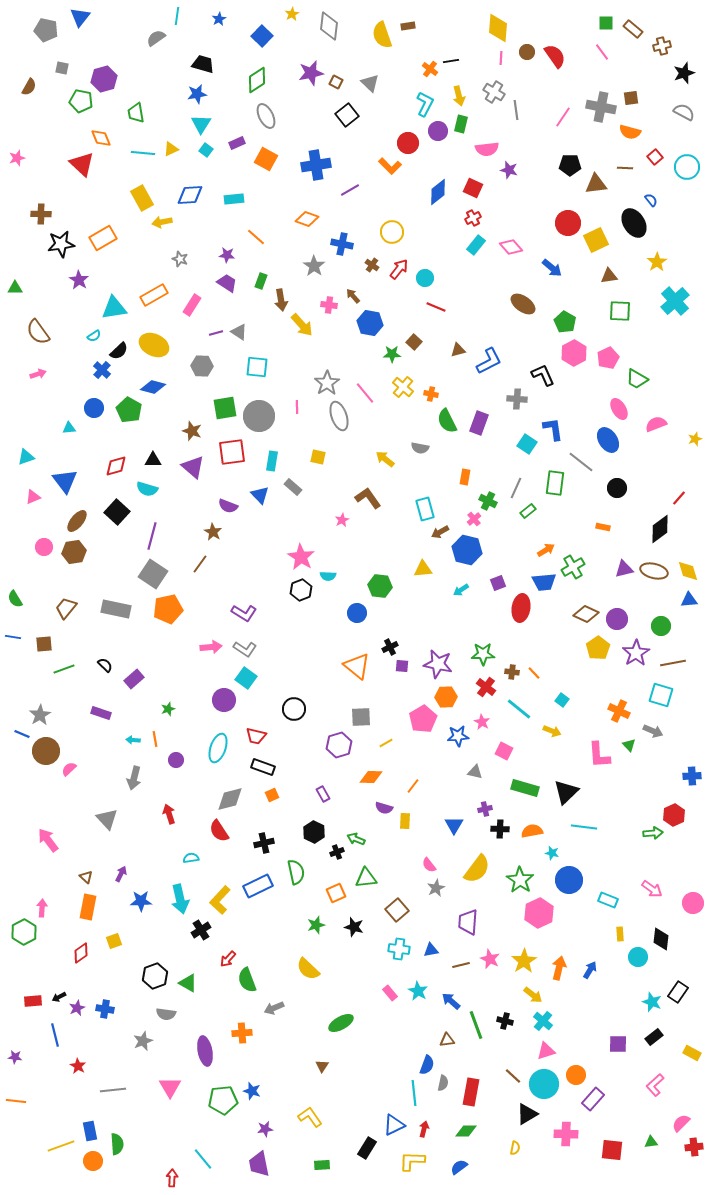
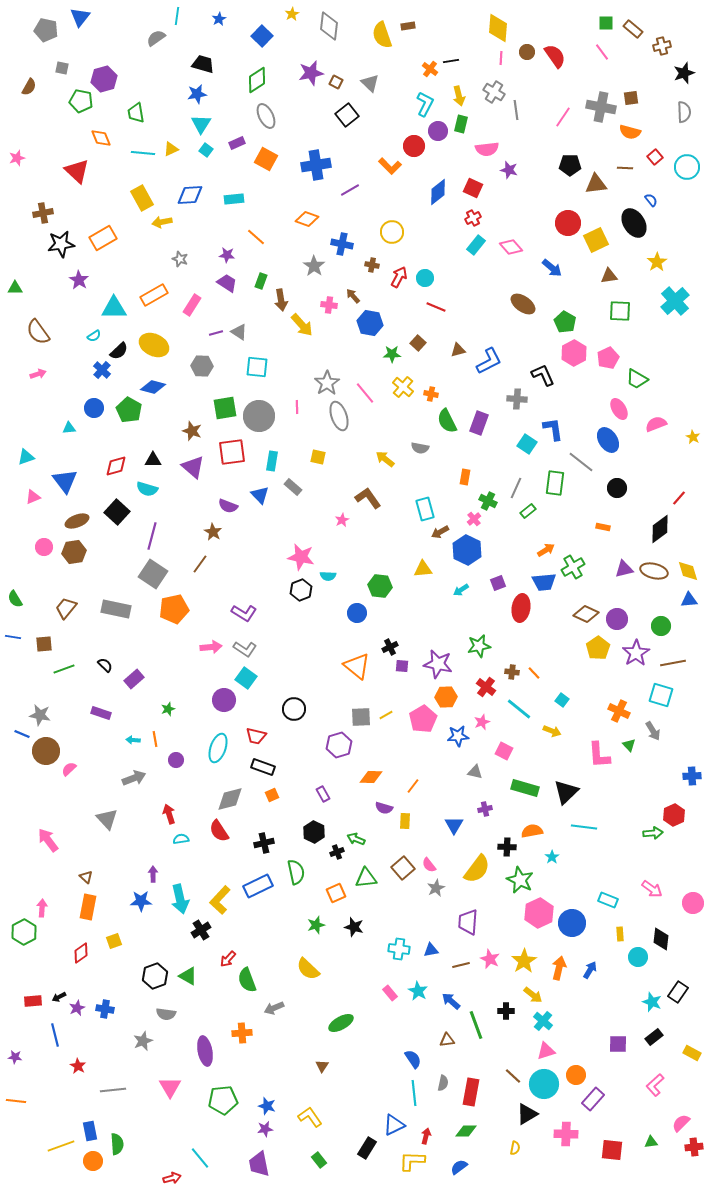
gray semicircle at (684, 112): rotated 60 degrees clockwise
red circle at (408, 143): moved 6 px right, 3 px down
red triangle at (82, 164): moved 5 px left, 7 px down
brown cross at (41, 214): moved 2 px right, 1 px up; rotated 12 degrees counterclockwise
brown cross at (372, 265): rotated 24 degrees counterclockwise
red arrow at (399, 269): moved 8 px down; rotated 10 degrees counterclockwise
cyan triangle at (114, 308): rotated 8 degrees clockwise
brown square at (414, 342): moved 4 px right, 1 px down
yellow star at (695, 439): moved 2 px left, 2 px up; rotated 24 degrees counterclockwise
brown ellipse at (77, 521): rotated 30 degrees clockwise
blue hexagon at (467, 550): rotated 12 degrees clockwise
pink star at (301, 557): rotated 20 degrees counterclockwise
orange pentagon at (168, 609): moved 6 px right
green star at (483, 654): moved 4 px left, 8 px up; rotated 10 degrees counterclockwise
gray star at (40, 715): rotated 30 degrees counterclockwise
pink star at (482, 722): rotated 21 degrees clockwise
gray arrow at (653, 731): rotated 36 degrees clockwise
yellow line at (386, 743): moved 28 px up
gray arrow at (134, 778): rotated 125 degrees counterclockwise
black cross at (500, 829): moved 7 px right, 18 px down
cyan star at (552, 853): moved 4 px down; rotated 24 degrees clockwise
cyan semicircle at (191, 858): moved 10 px left, 19 px up
purple arrow at (121, 874): moved 32 px right; rotated 28 degrees counterclockwise
green star at (520, 880): rotated 8 degrees counterclockwise
blue circle at (569, 880): moved 3 px right, 43 px down
brown square at (397, 910): moved 6 px right, 42 px up
green triangle at (188, 983): moved 7 px up
black cross at (505, 1021): moved 1 px right, 10 px up; rotated 14 degrees counterclockwise
blue semicircle at (427, 1065): moved 14 px left, 6 px up; rotated 54 degrees counterclockwise
blue star at (252, 1091): moved 15 px right, 15 px down
red arrow at (424, 1129): moved 2 px right, 7 px down
cyan line at (203, 1159): moved 3 px left, 1 px up
green rectangle at (322, 1165): moved 3 px left, 5 px up; rotated 56 degrees clockwise
red arrow at (172, 1178): rotated 72 degrees clockwise
